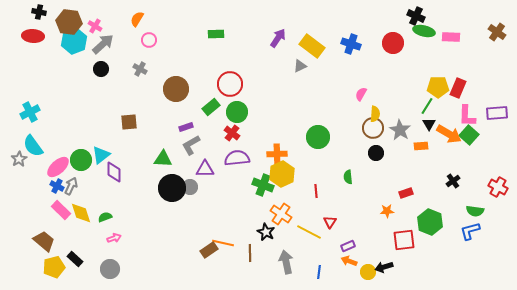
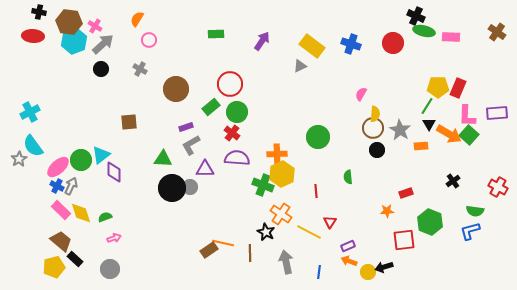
purple arrow at (278, 38): moved 16 px left, 3 px down
black circle at (376, 153): moved 1 px right, 3 px up
purple semicircle at (237, 158): rotated 10 degrees clockwise
brown trapezoid at (44, 241): moved 17 px right
